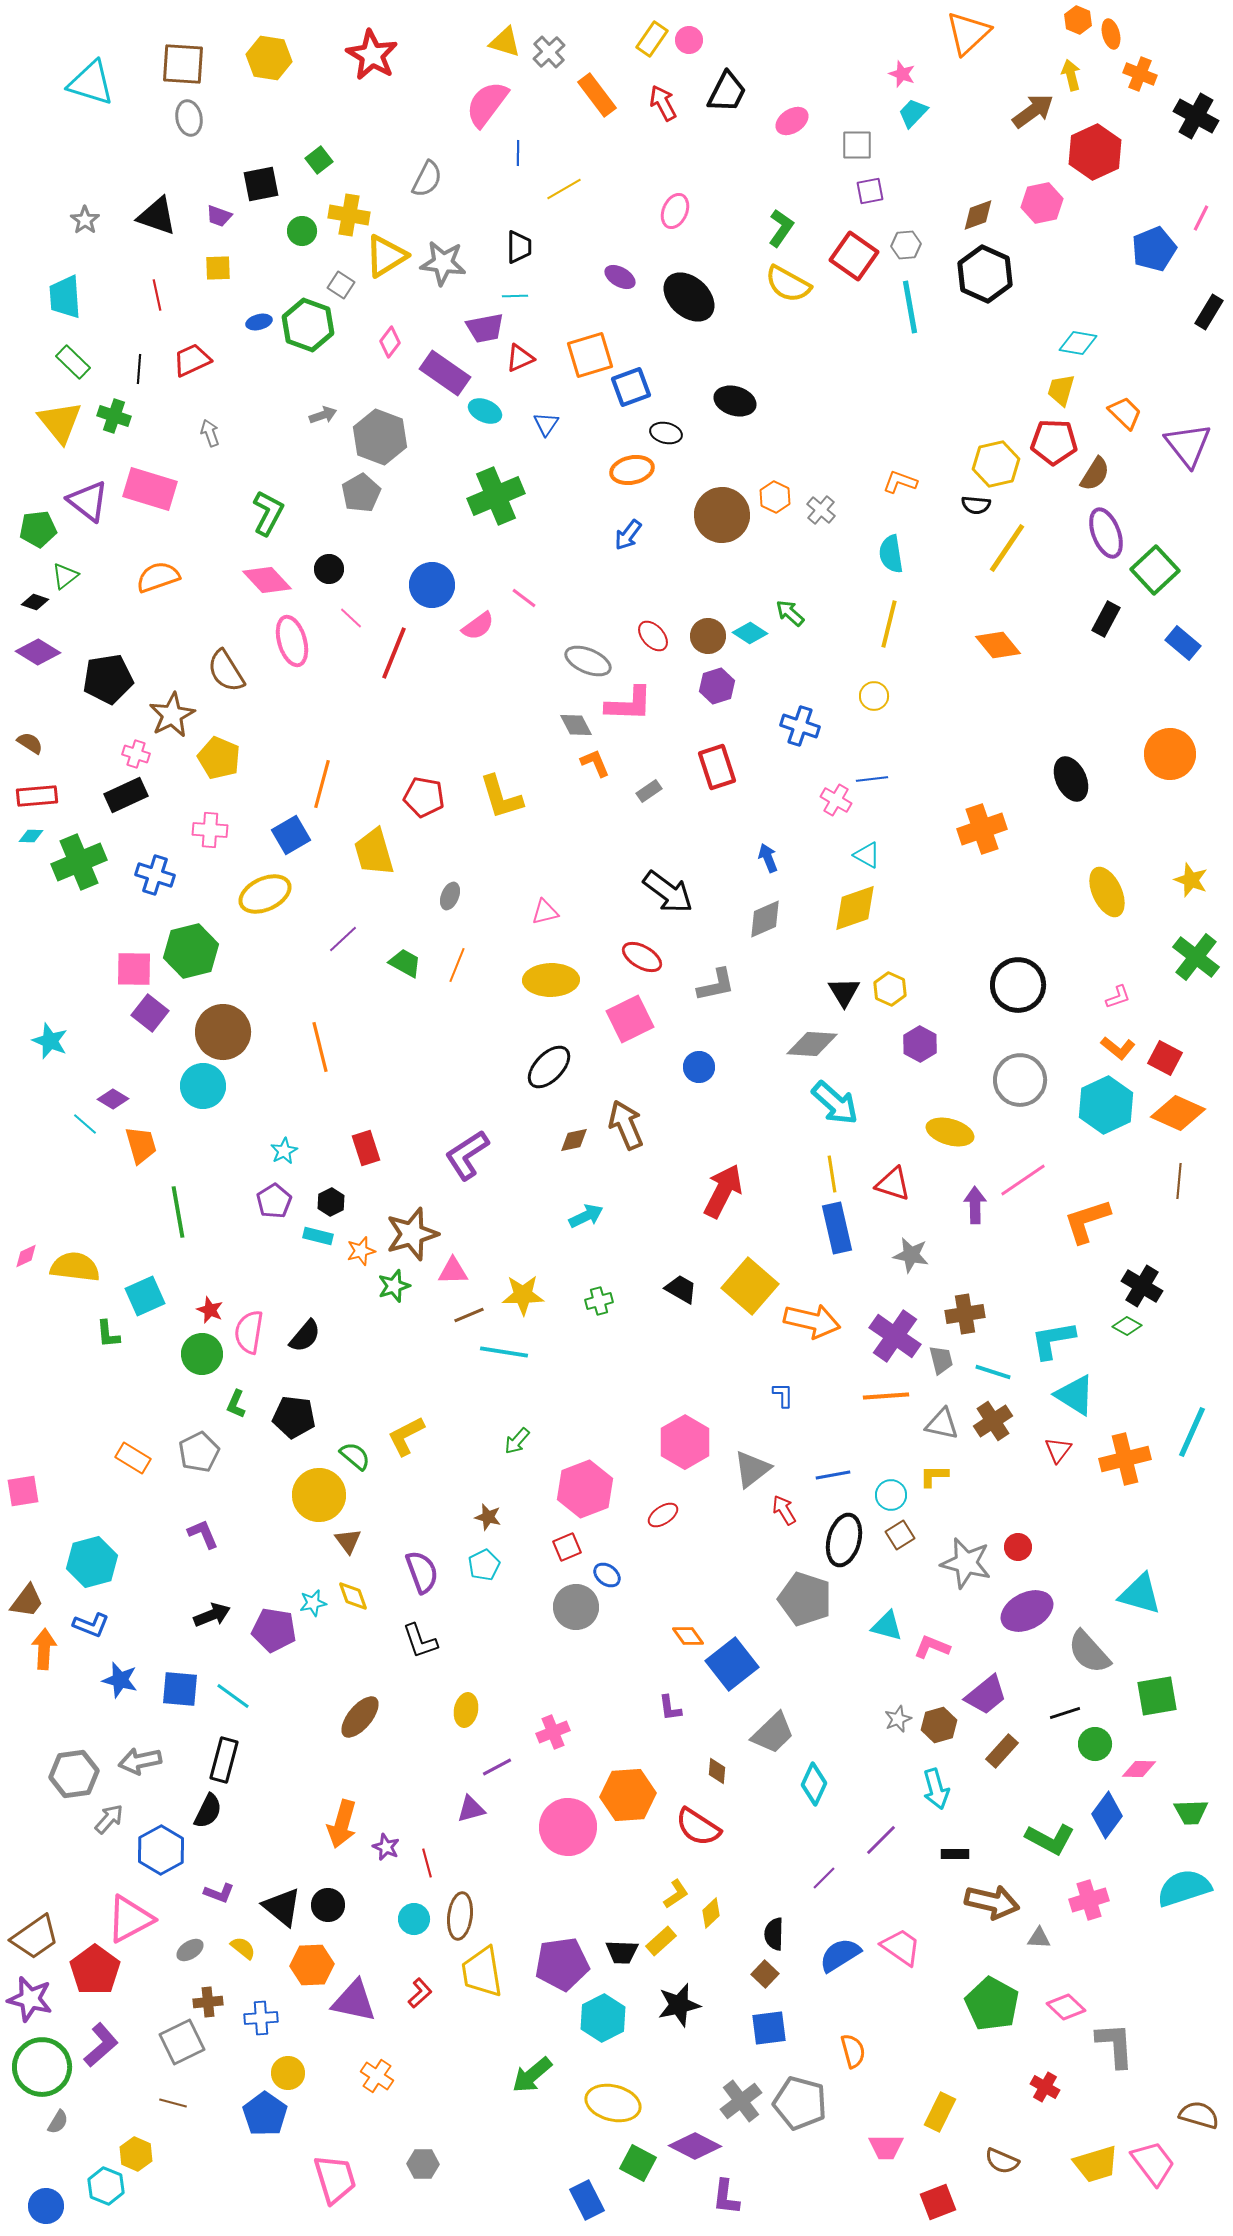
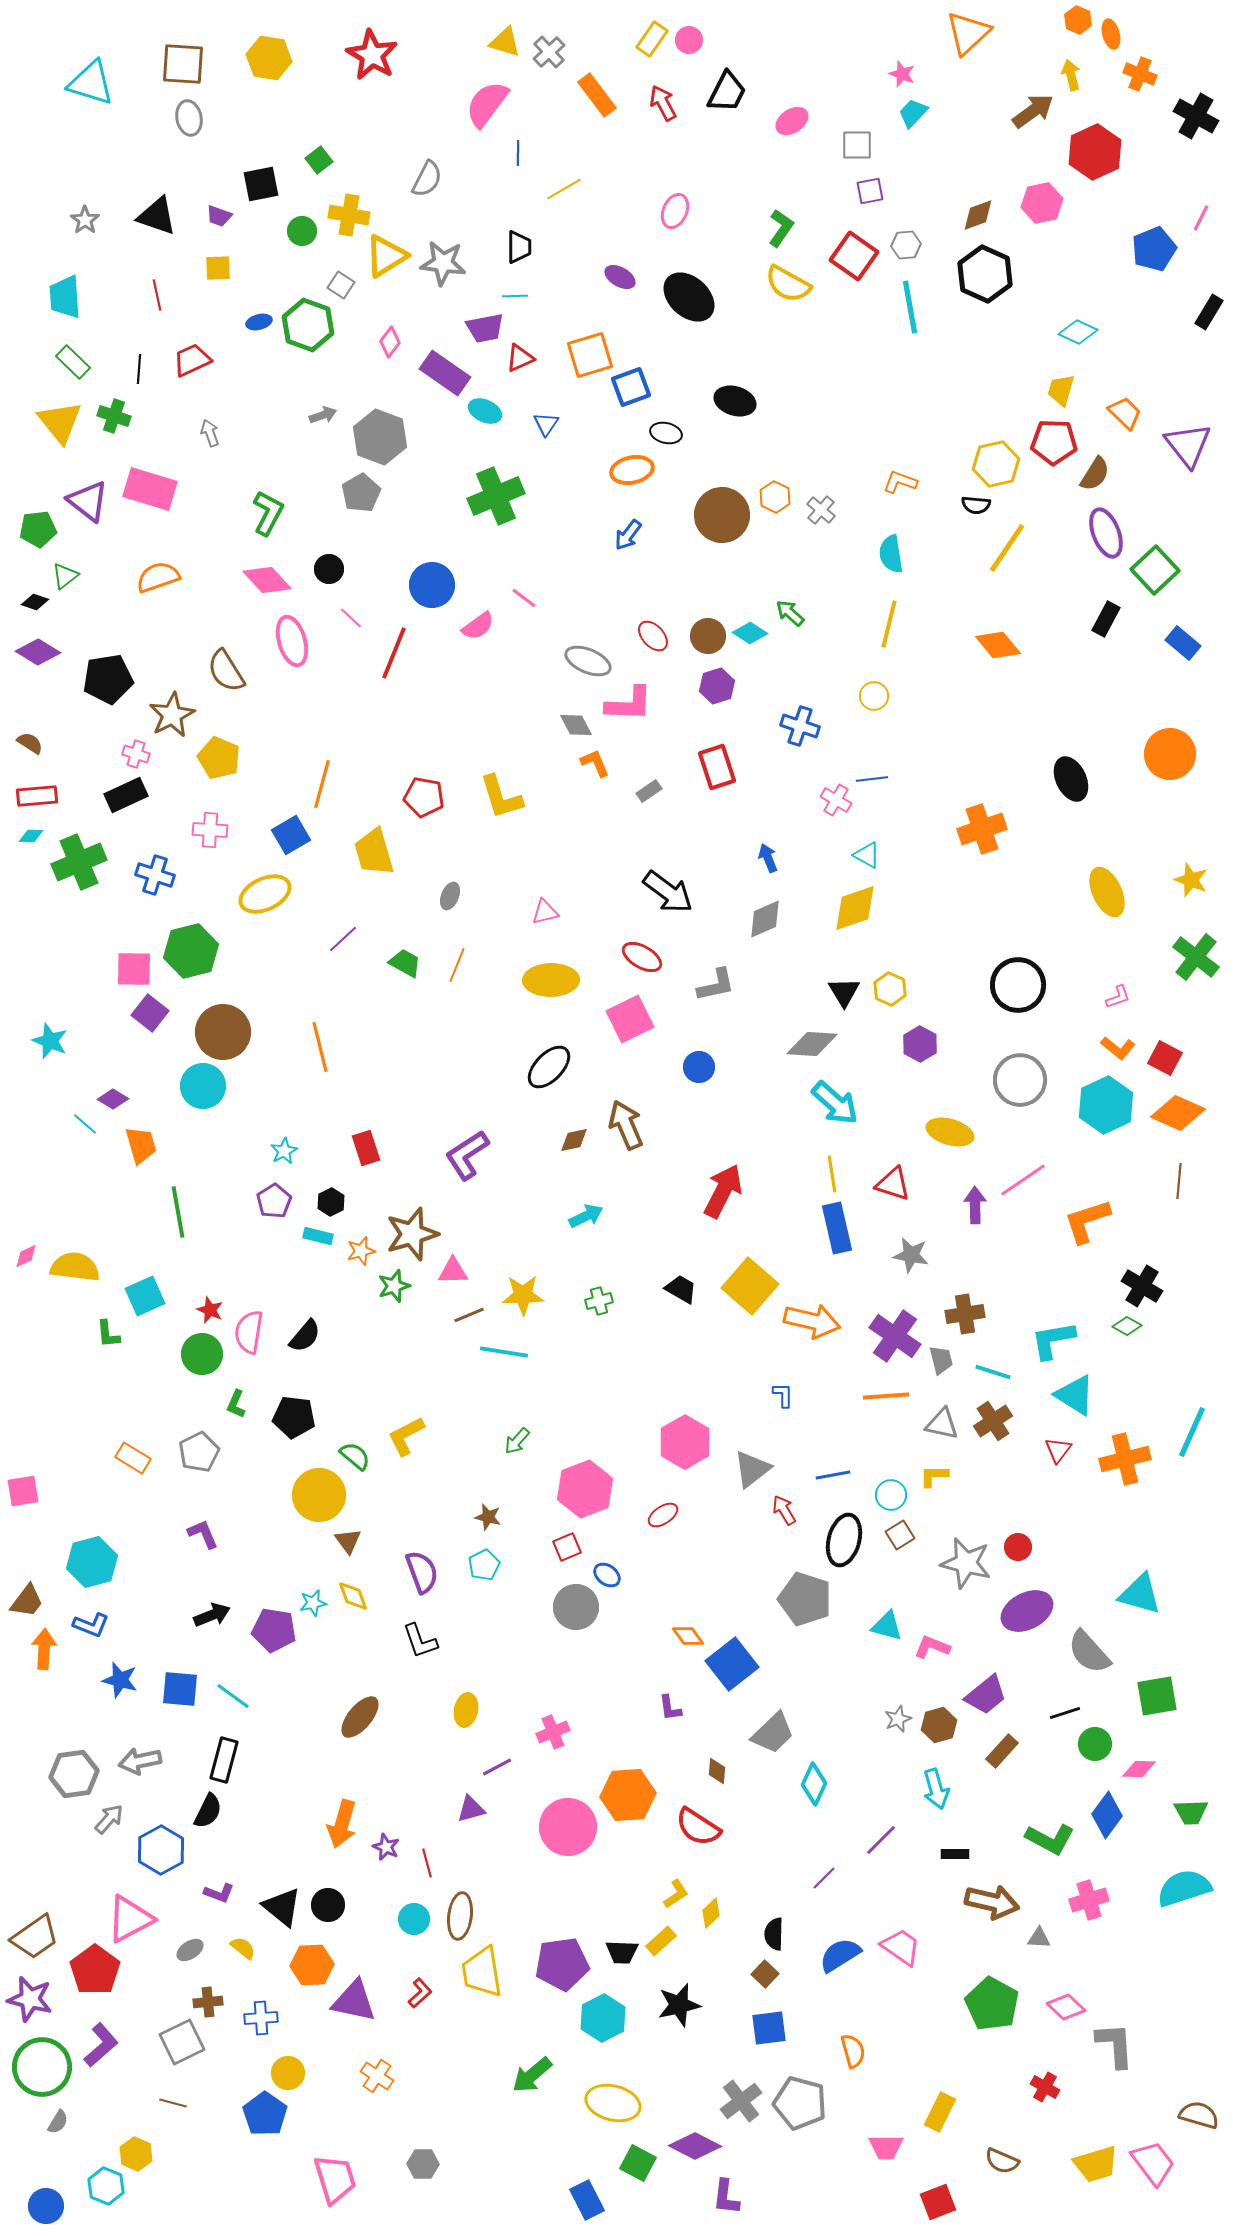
cyan diamond at (1078, 343): moved 11 px up; rotated 15 degrees clockwise
